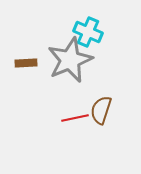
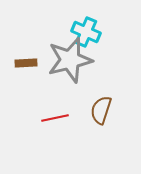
cyan cross: moved 2 px left
gray star: rotated 9 degrees clockwise
red line: moved 20 px left
